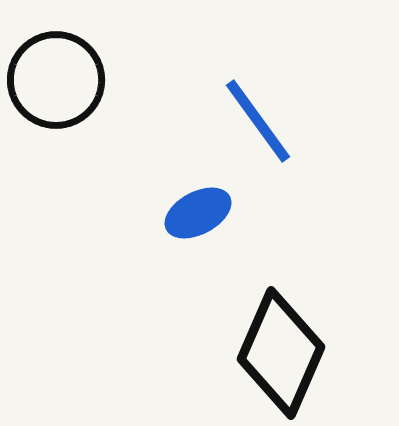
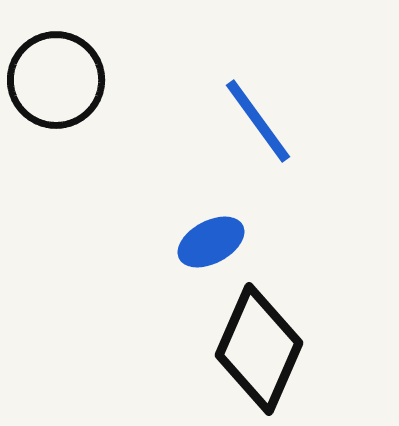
blue ellipse: moved 13 px right, 29 px down
black diamond: moved 22 px left, 4 px up
